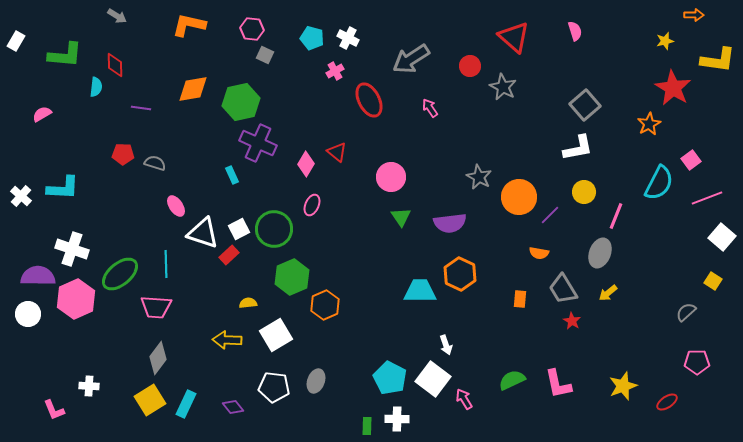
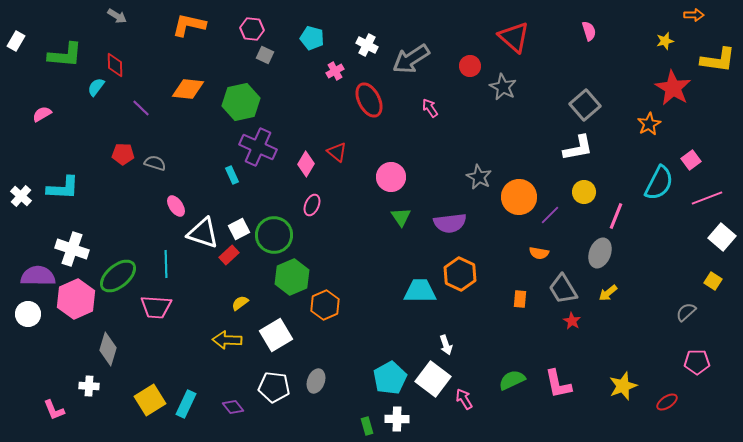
pink semicircle at (575, 31): moved 14 px right
white cross at (348, 38): moved 19 px right, 7 px down
cyan semicircle at (96, 87): rotated 150 degrees counterclockwise
orange diamond at (193, 89): moved 5 px left; rotated 16 degrees clockwise
purple line at (141, 108): rotated 36 degrees clockwise
purple cross at (258, 143): moved 4 px down
green circle at (274, 229): moved 6 px down
green ellipse at (120, 274): moved 2 px left, 2 px down
yellow semicircle at (248, 303): moved 8 px left; rotated 30 degrees counterclockwise
gray diamond at (158, 358): moved 50 px left, 9 px up; rotated 20 degrees counterclockwise
cyan pentagon at (390, 378): rotated 16 degrees clockwise
green rectangle at (367, 426): rotated 18 degrees counterclockwise
